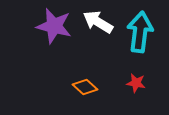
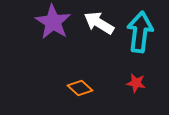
white arrow: moved 1 px right, 1 px down
purple star: moved 1 px left, 4 px up; rotated 18 degrees clockwise
orange diamond: moved 5 px left, 1 px down
